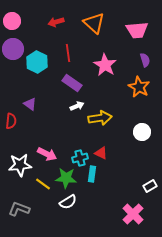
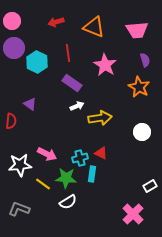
orange triangle: moved 4 px down; rotated 20 degrees counterclockwise
purple circle: moved 1 px right, 1 px up
